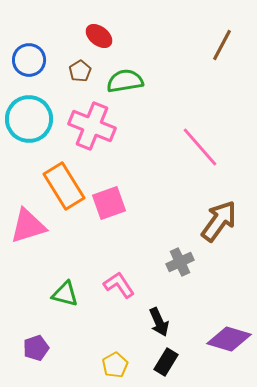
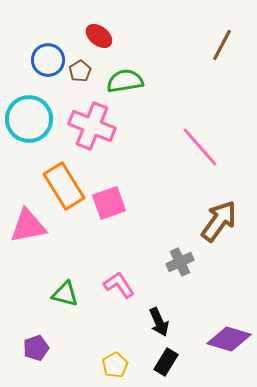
blue circle: moved 19 px right
pink triangle: rotated 6 degrees clockwise
